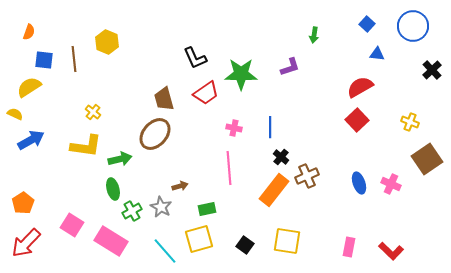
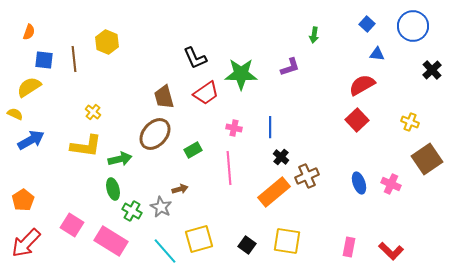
red semicircle at (360, 87): moved 2 px right, 2 px up
brown trapezoid at (164, 99): moved 2 px up
brown arrow at (180, 186): moved 3 px down
orange rectangle at (274, 190): moved 2 px down; rotated 12 degrees clockwise
orange pentagon at (23, 203): moved 3 px up
green rectangle at (207, 209): moved 14 px left, 59 px up; rotated 18 degrees counterclockwise
green cross at (132, 211): rotated 30 degrees counterclockwise
black square at (245, 245): moved 2 px right
